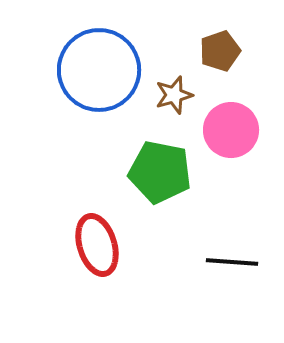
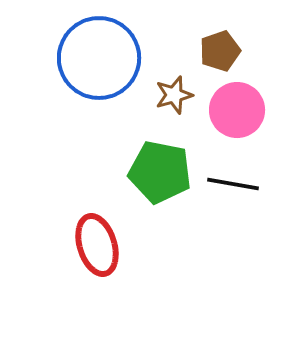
blue circle: moved 12 px up
pink circle: moved 6 px right, 20 px up
black line: moved 1 px right, 78 px up; rotated 6 degrees clockwise
